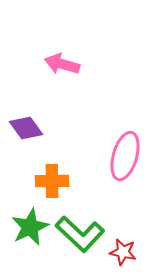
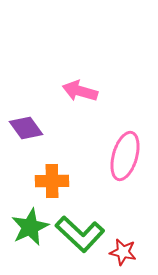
pink arrow: moved 18 px right, 27 px down
